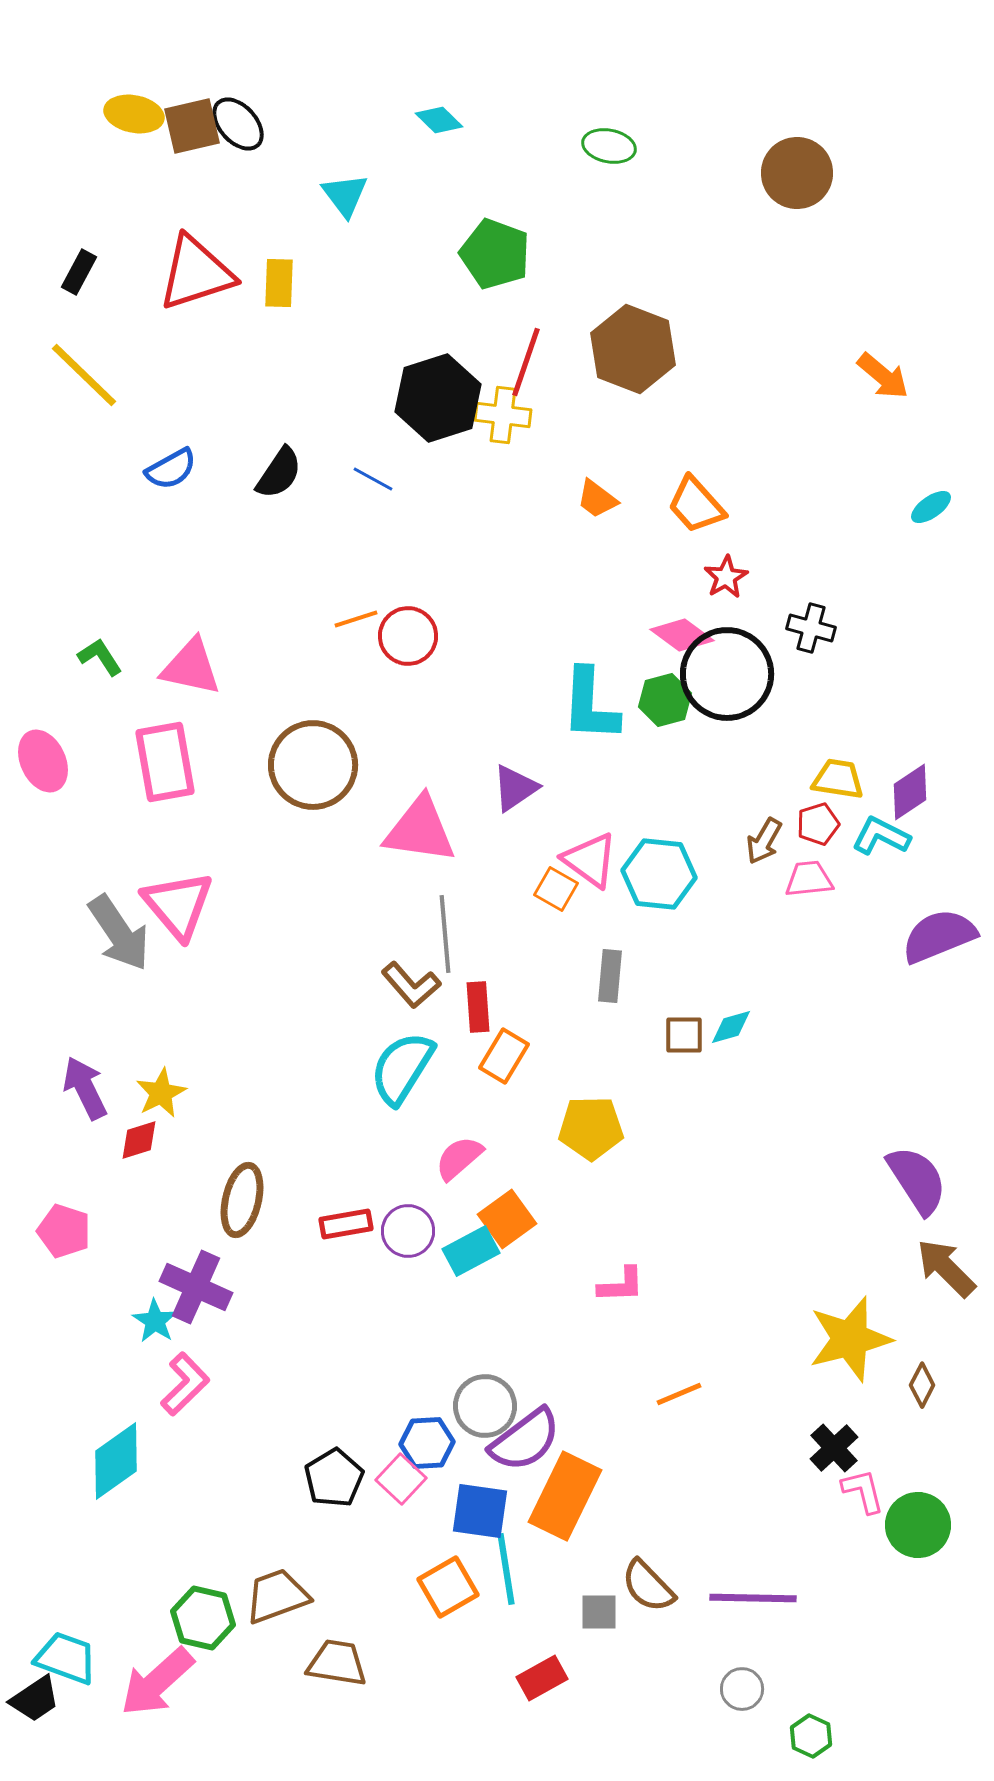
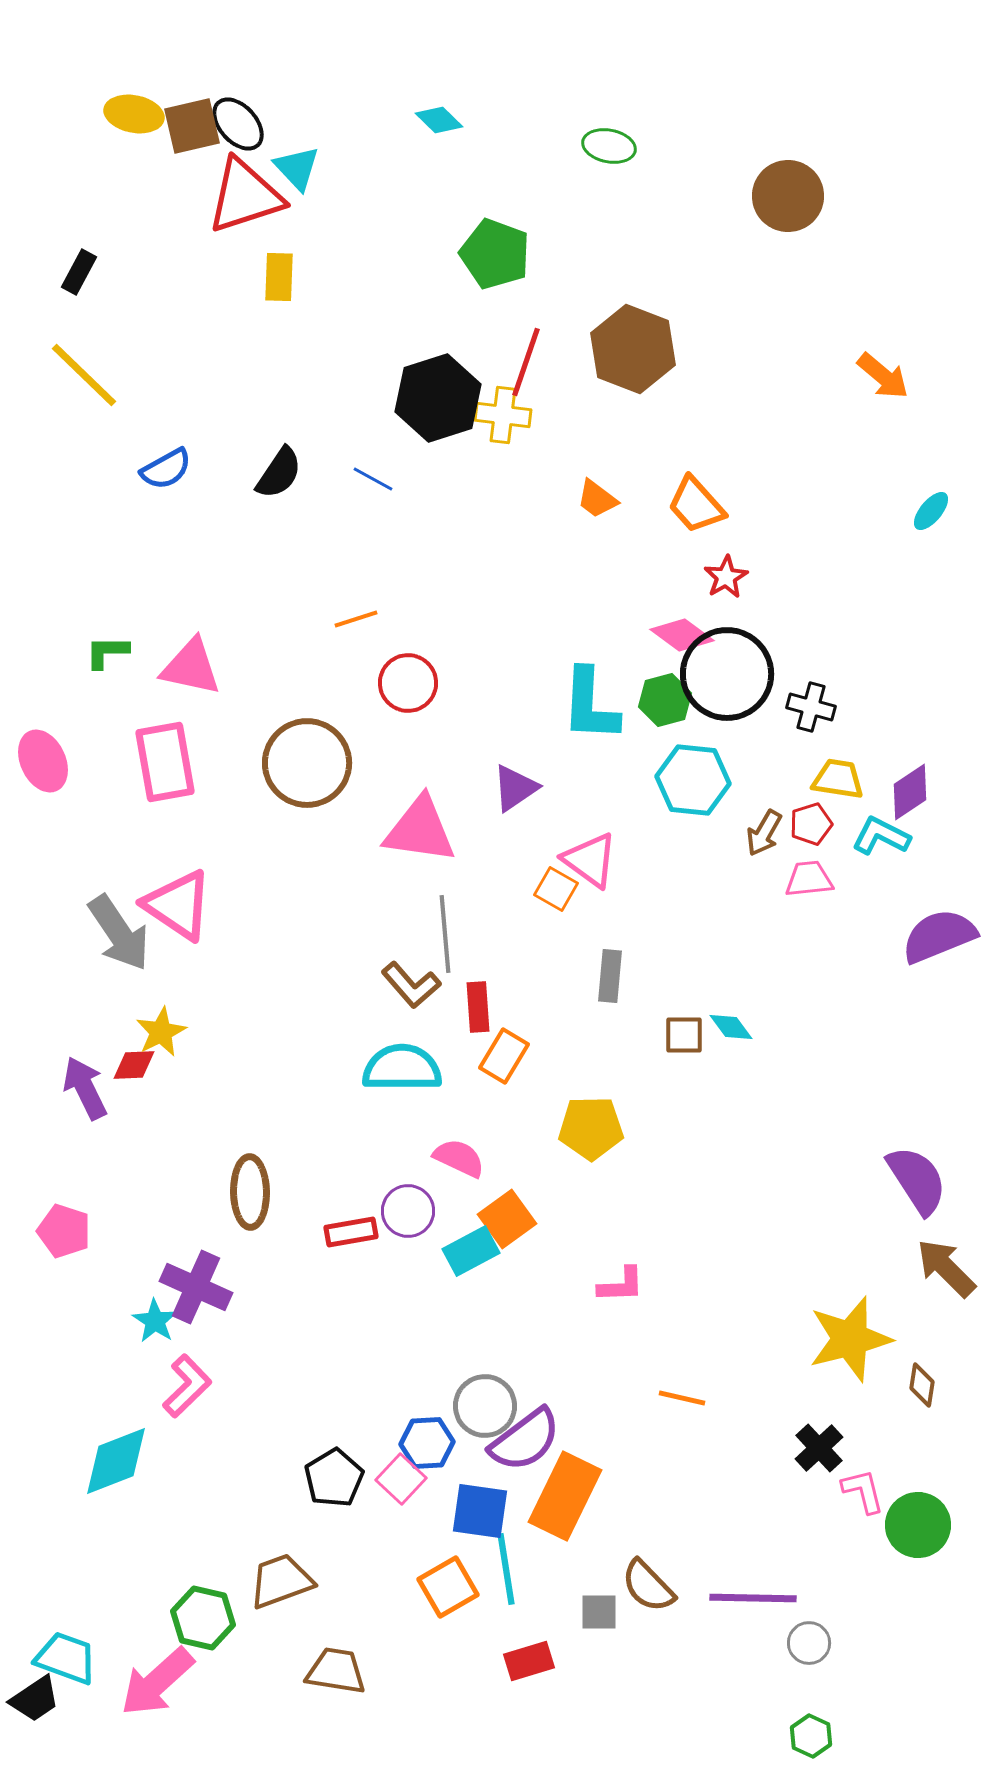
brown circle at (797, 173): moved 9 px left, 23 px down
cyan triangle at (345, 195): moved 48 px left, 27 px up; rotated 6 degrees counterclockwise
red triangle at (196, 273): moved 49 px right, 77 px up
yellow rectangle at (279, 283): moved 6 px up
blue semicircle at (171, 469): moved 5 px left
cyan ellipse at (931, 507): moved 4 px down; rotated 15 degrees counterclockwise
black cross at (811, 628): moved 79 px down
red circle at (408, 636): moved 47 px down
green L-shape at (100, 657): moved 7 px right, 5 px up; rotated 57 degrees counterclockwise
brown circle at (313, 765): moved 6 px left, 2 px up
red pentagon at (818, 824): moved 7 px left
brown arrow at (764, 841): moved 8 px up
cyan hexagon at (659, 874): moved 34 px right, 94 px up
pink triangle at (178, 905): rotated 16 degrees counterclockwise
cyan diamond at (731, 1027): rotated 69 degrees clockwise
cyan semicircle at (402, 1068): rotated 58 degrees clockwise
yellow star at (161, 1093): moved 61 px up
red diamond at (139, 1140): moved 5 px left, 75 px up; rotated 15 degrees clockwise
pink semicircle at (459, 1158): rotated 66 degrees clockwise
brown ellipse at (242, 1200): moved 8 px right, 8 px up; rotated 14 degrees counterclockwise
red rectangle at (346, 1224): moved 5 px right, 8 px down
purple circle at (408, 1231): moved 20 px up
pink L-shape at (185, 1384): moved 2 px right, 2 px down
brown diamond at (922, 1385): rotated 18 degrees counterclockwise
orange line at (679, 1394): moved 3 px right, 4 px down; rotated 36 degrees clockwise
black cross at (834, 1448): moved 15 px left
cyan diamond at (116, 1461): rotated 14 degrees clockwise
brown trapezoid at (277, 1596): moved 4 px right, 15 px up
brown trapezoid at (337, 1663): moved 1 px left, 8 px down
red rectangle at (542, 1678): moved 13 px left, 17 px up; rotated 12 degrees clockwise
gray circle at (742, 1689): moved 67 px right, 46 px up
